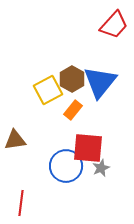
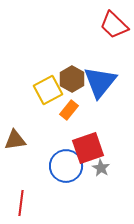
red trapezoid: rotated 92 degrees clockwise
orange rectangle: moved 4 px left
red square: rotated 24 degrees counterclockwise
gray star: rotated 18 degrees counterclockwise
